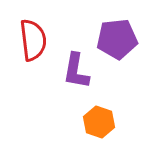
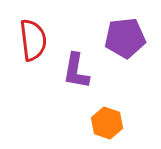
purple pentagon: moved 8 px right, 1 px up
orange hexagon: moved 8 px right, 1 px down
